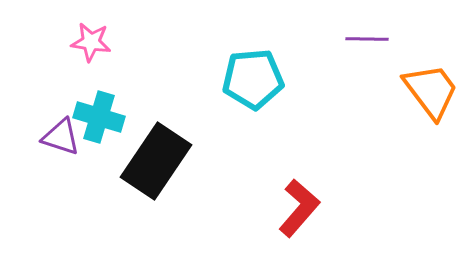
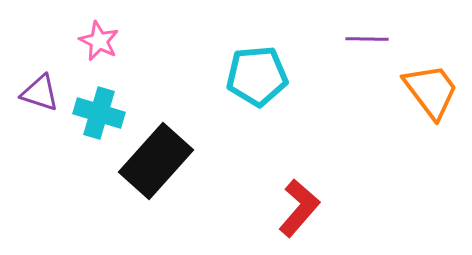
pink star: moved 8 px right, 1 px up; rotated 18 degrees clockwise
cyan pentagon: moved 4 px right, 3 px up
cyan cross: moved 4 px up
purple triangle: moved 21 px left, 44 px up
black rectangle: rotated 8 degrees clockwise
